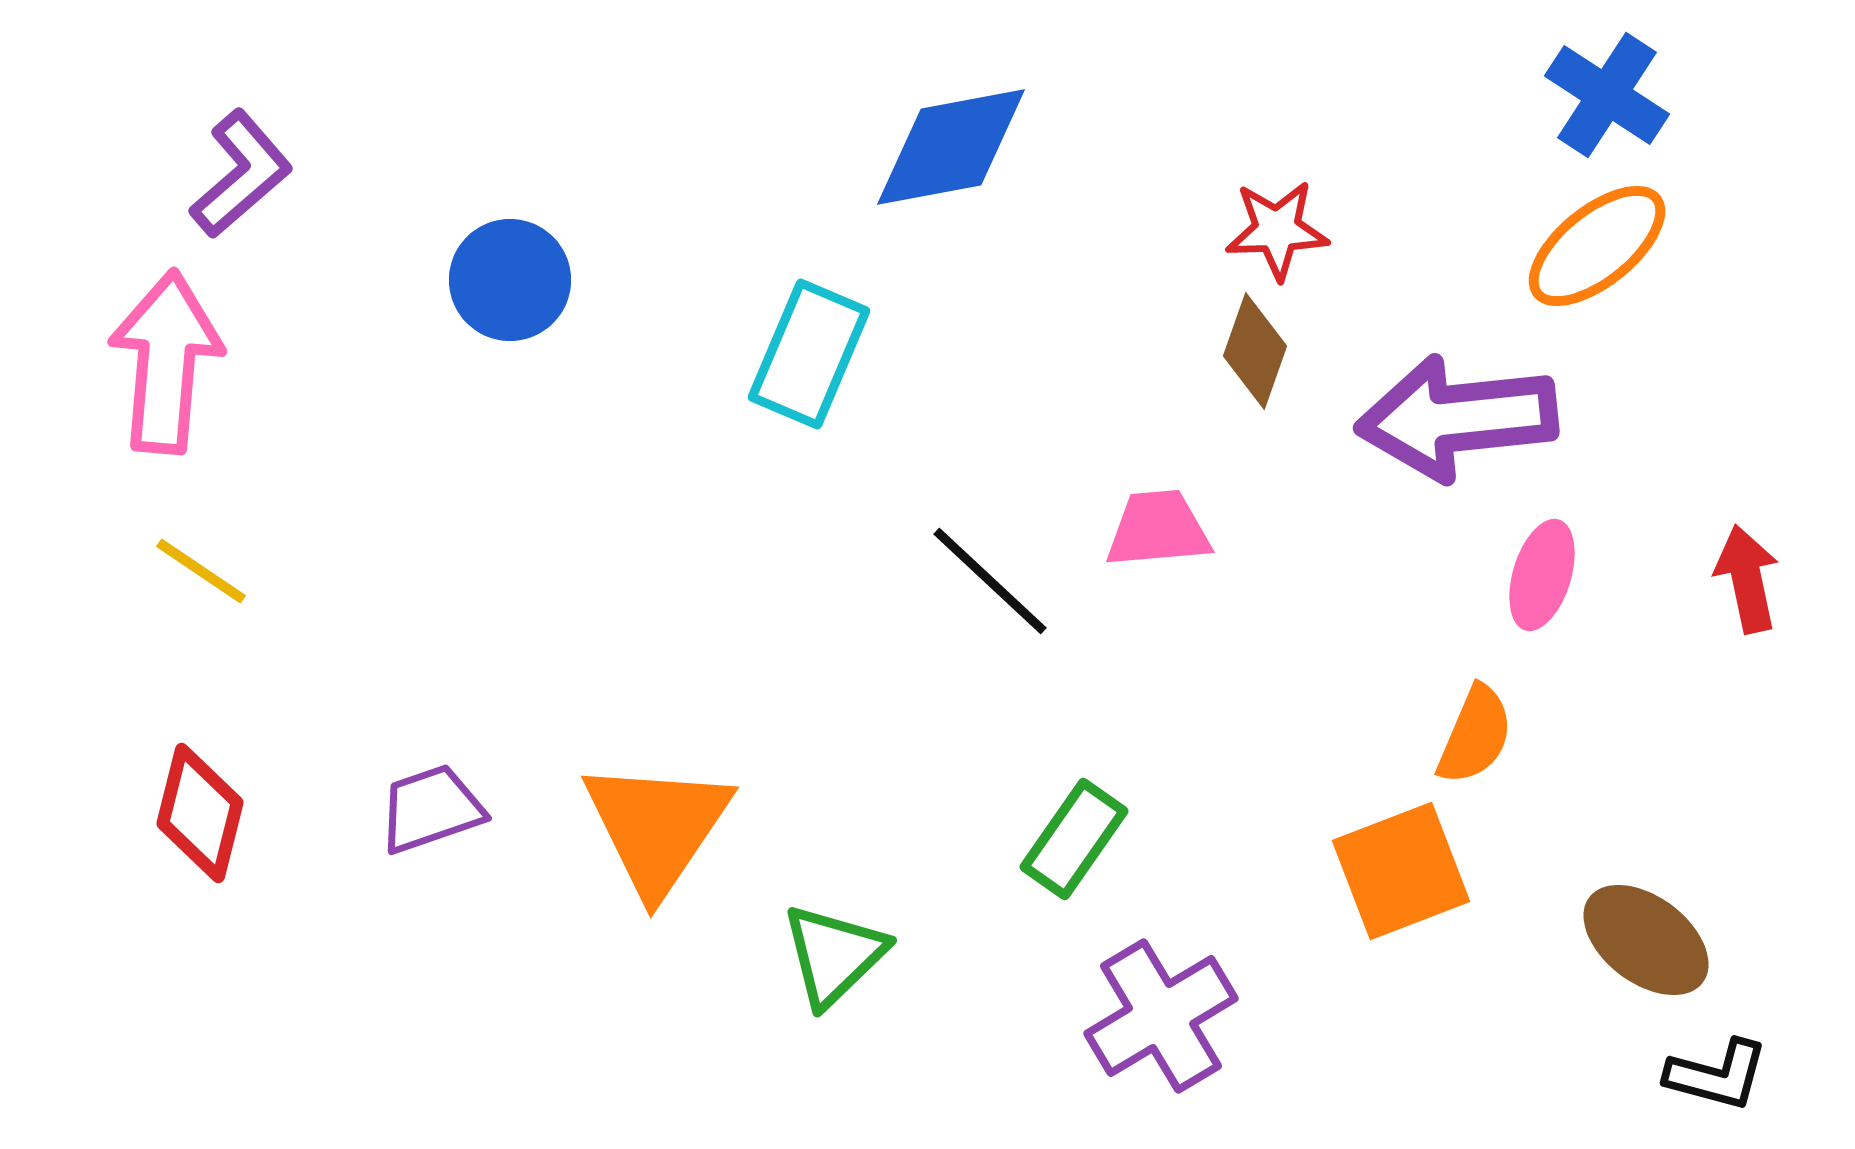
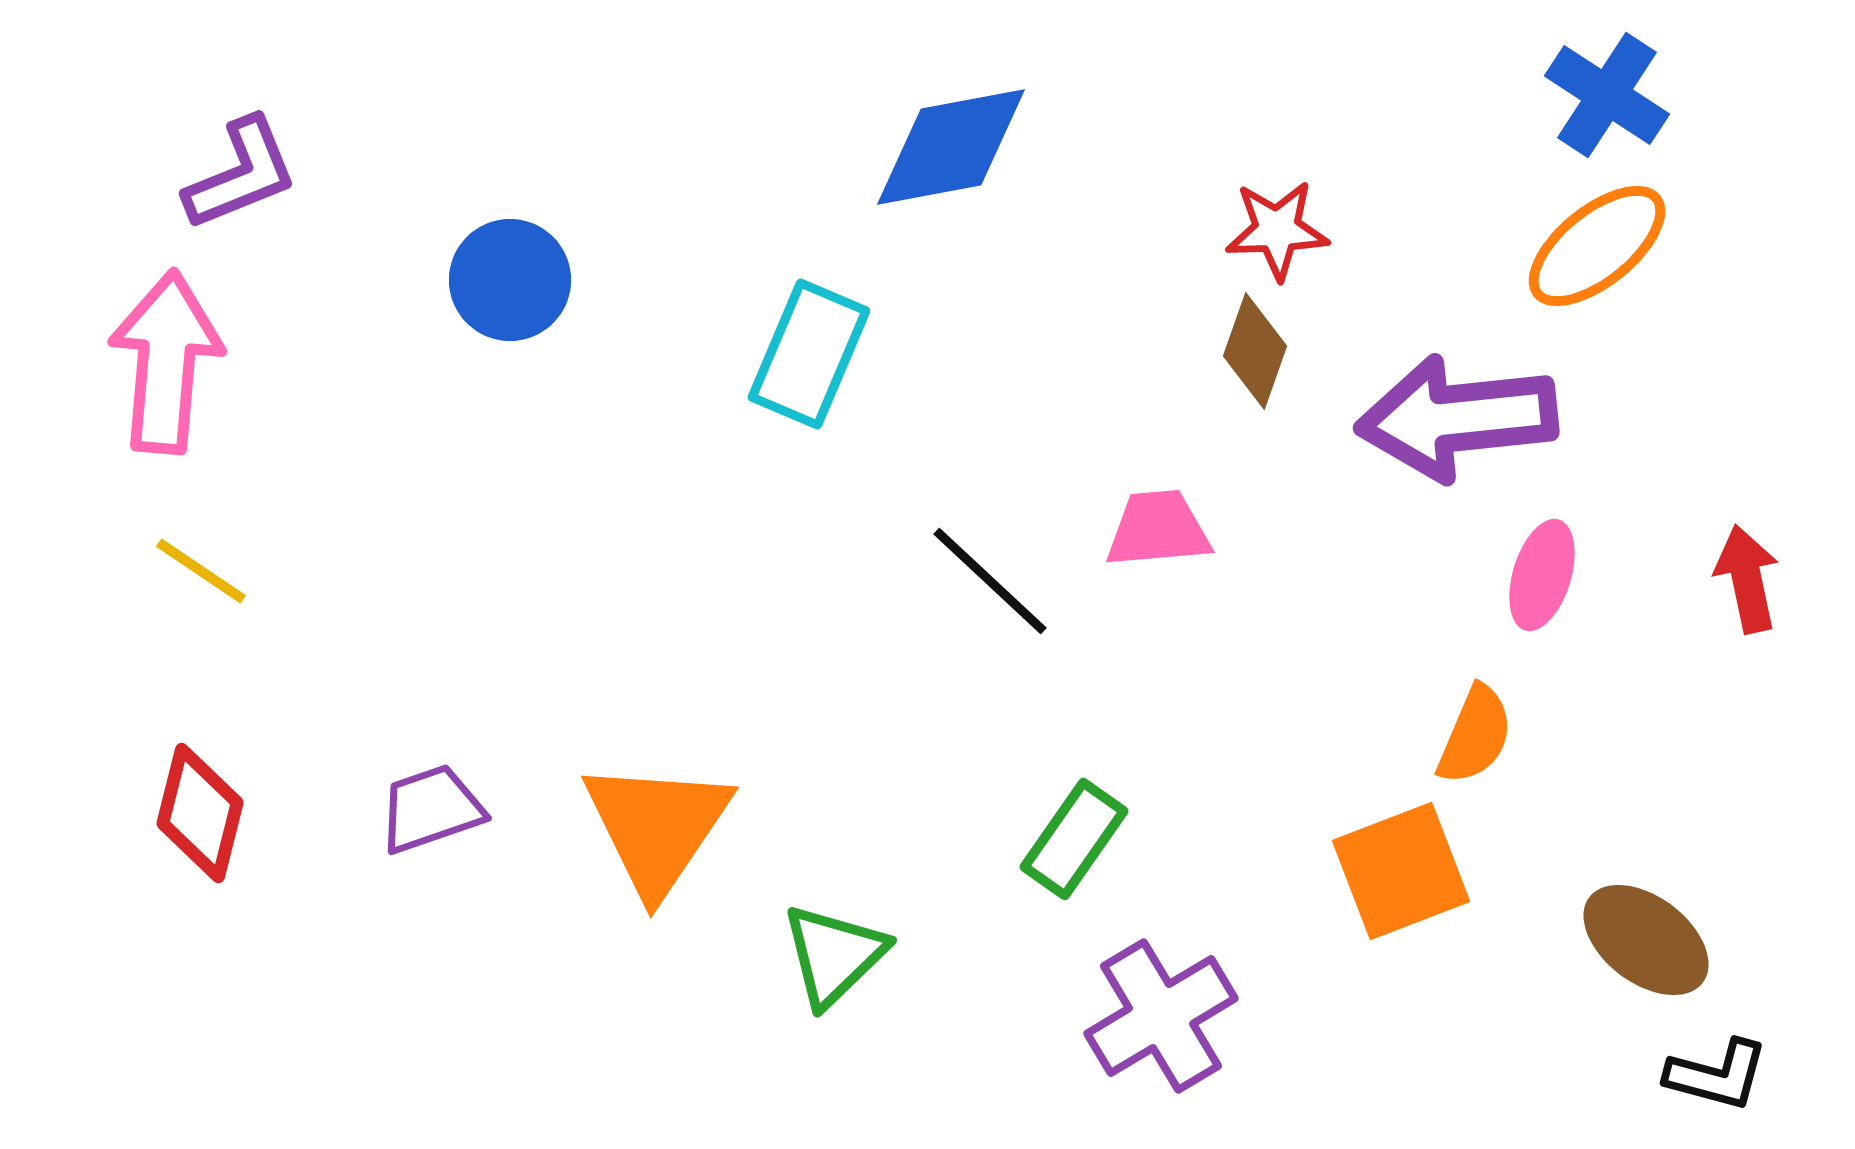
purple L-shape: rotated 19 degrees clockwise
